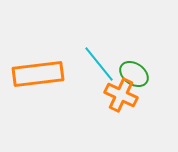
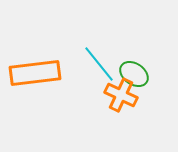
orange rectangle: moved 3 px left, 1 px up
